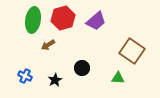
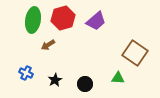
brown square: moved 3 px right, 2 px down
black circle: moved 3 px right, 16 px down
blue cross: moved 1 px right, 3 px up
